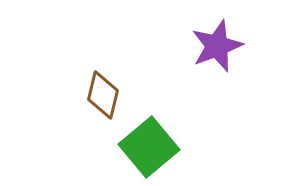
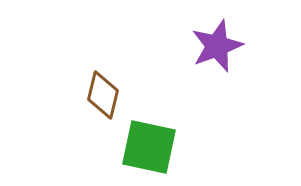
green square: rotated 38 degrees counterclockwise
